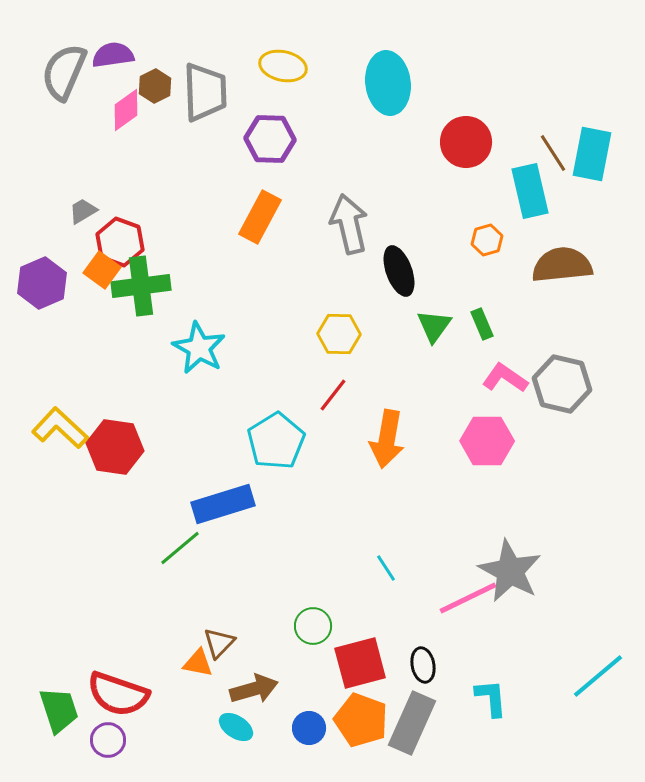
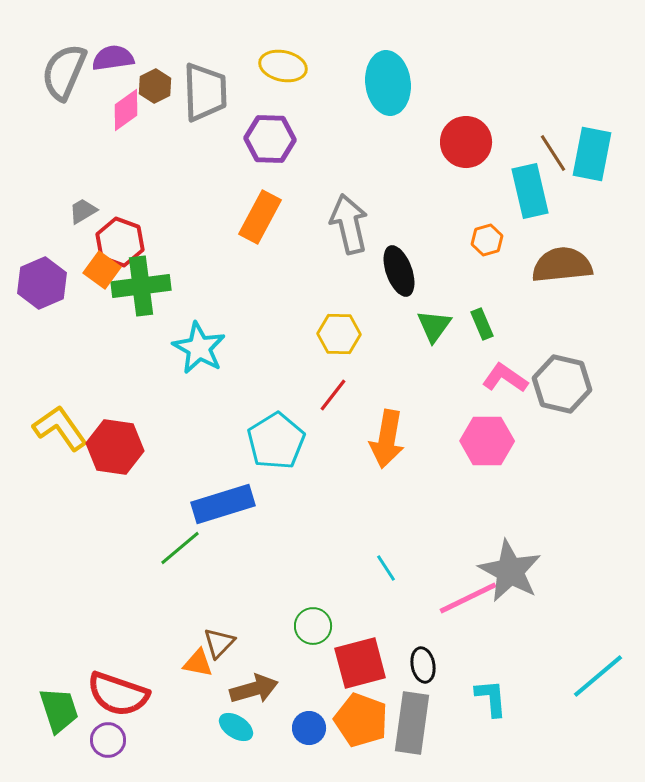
purple semicircle at (113, 55): moved 3 px down
yellow L-shape at (60, 428): rotated 12 degrees clockwise
gray rectangle at (412, 723): rotated 16 degrees counterclockwise
